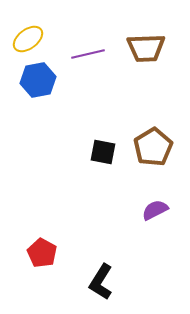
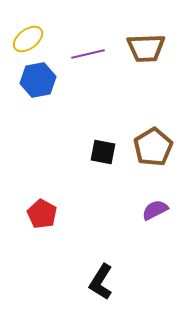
red pentagon: moved 39 px up
